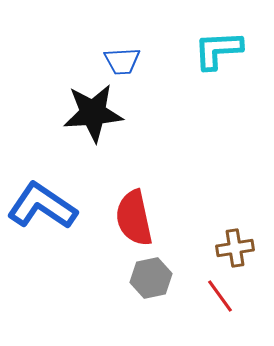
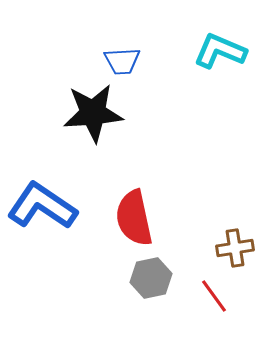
cyan L-shape: moved 2 px right, 1 px down; rotated 26 degrees clockwise
red line: moved 6 px left
